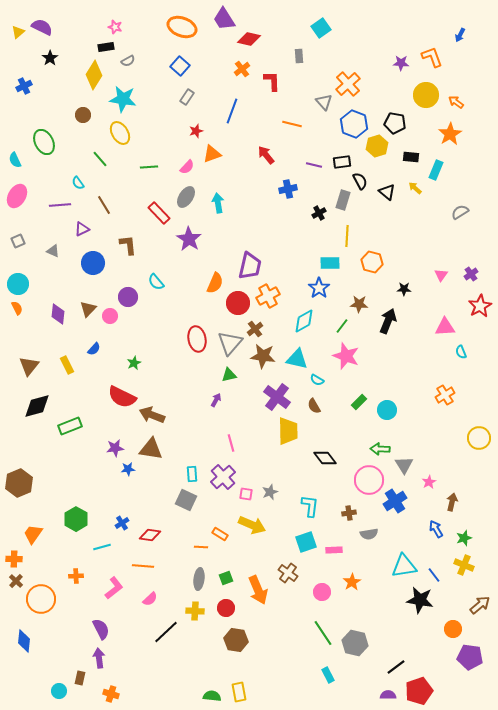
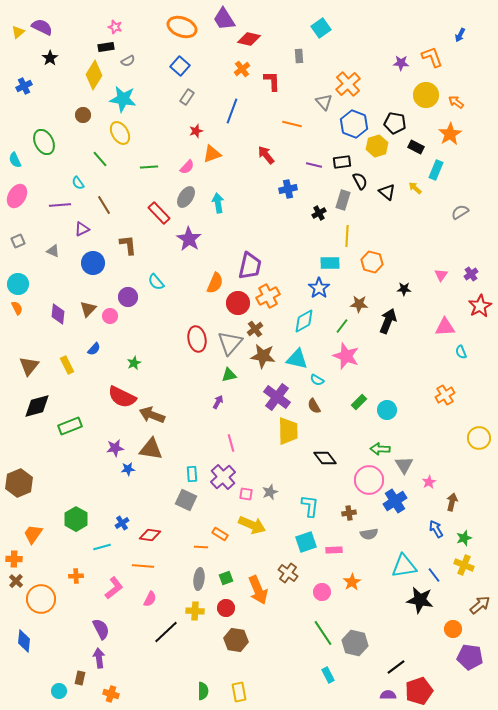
black rectangle at (411, 157): moved 5 px right, 10 px up; rotated 21 degrees clockwise
purple arrow at (216, 400): moved 2 px right, 2 px down
pink semicircle at (150, 599): rotated 21 degrees counterclockwise
green semicircle at (212, 696): moved 9 px left, 5 px up; rotated 84 degrees clockwise
